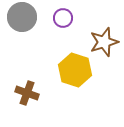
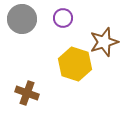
gray circle: moved 2 px down
yellow hexagon: moved 6 px up
